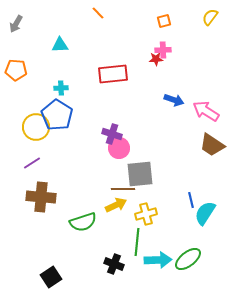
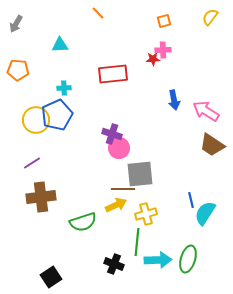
red star: moved 3 px left
orange pentagon: moved 2 px right
cyan cross: moved 3 px right
blue arrow: rotated 60 degrees clockwise
blue pentagon: rotated 16 degrees clockwise
yellow circle: moved 7 px up
brown cross: rotated 12 degrees counterclockwise
green ellipse: rotated 36 degrees counterclockwise
